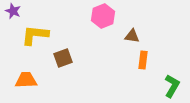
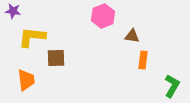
purple star: rotated 14 degrees counterclockwise
yellow L-shape: moved 3 px left, 2 px down
brown square: moved 7 px left; rotated 18 degrees clockwise
orange trapezoid: rotated 85 degrees clockwise
